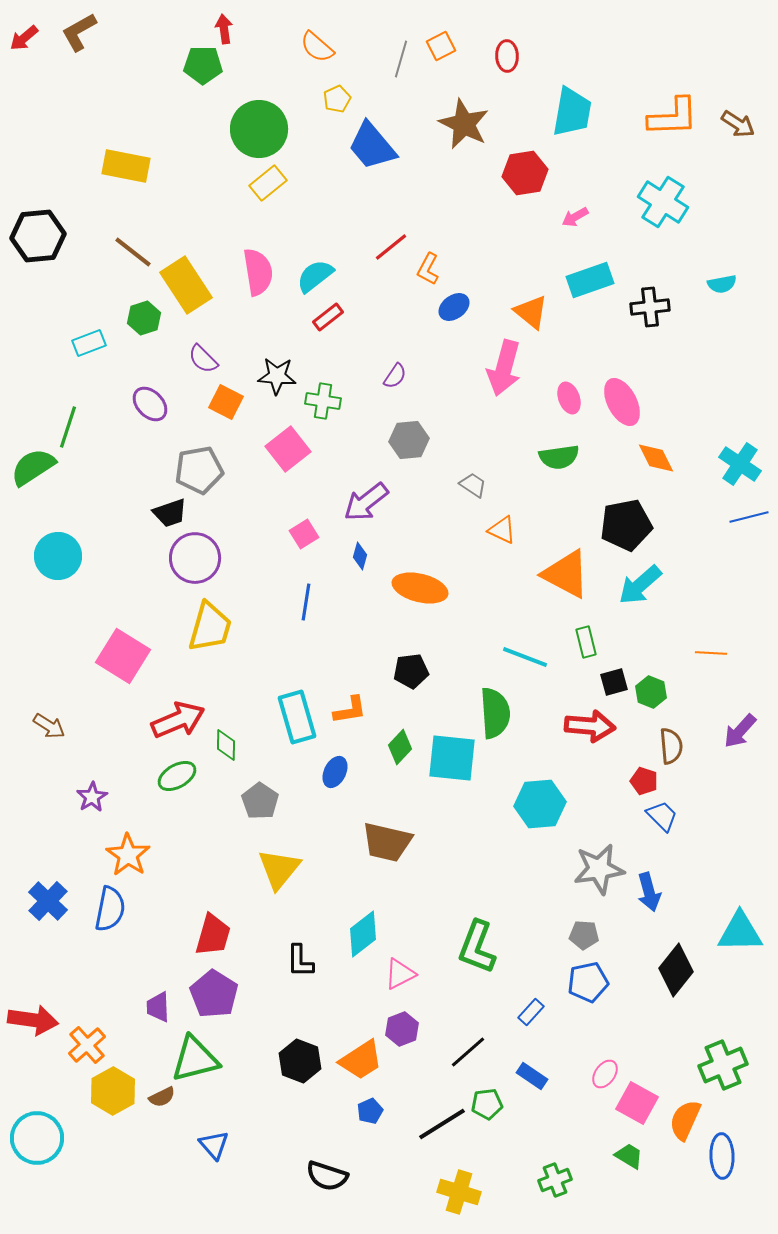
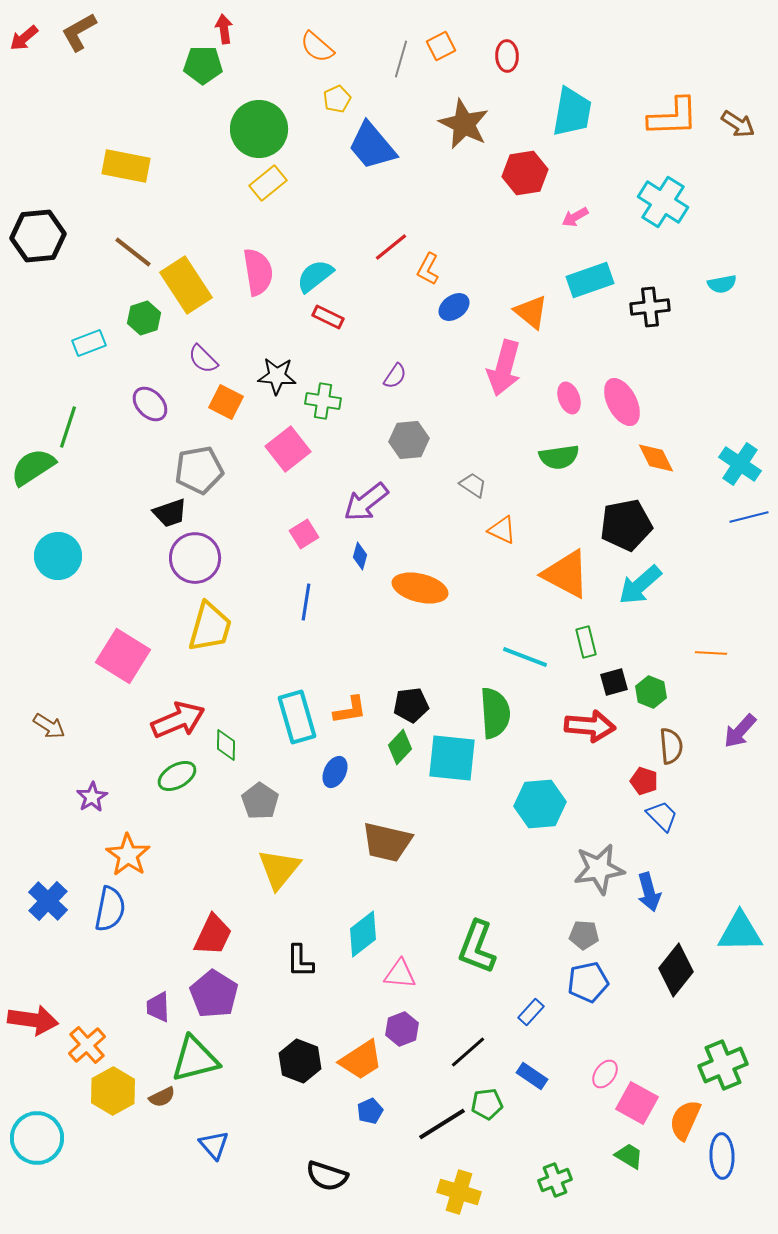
red rectangle at (328, 317): rotated 64 degrees clockwise
black pentagon at (411, 671): moved 34 px down
red trapezoid at (213, 935): rotated 9 degrees clockwise
pink triangle at (400, 974): rotated 32 degrees clockwise
